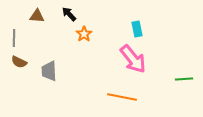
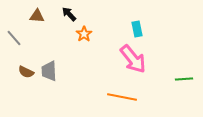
gray line: rotated 42 degrees counterclockwise
brown semicircle: moved 7 px right, 10 px down
